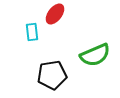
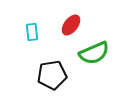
red ellipse: moved 16 px right, 11 px down
green semicircle: moved 1 px left, 2 px up
